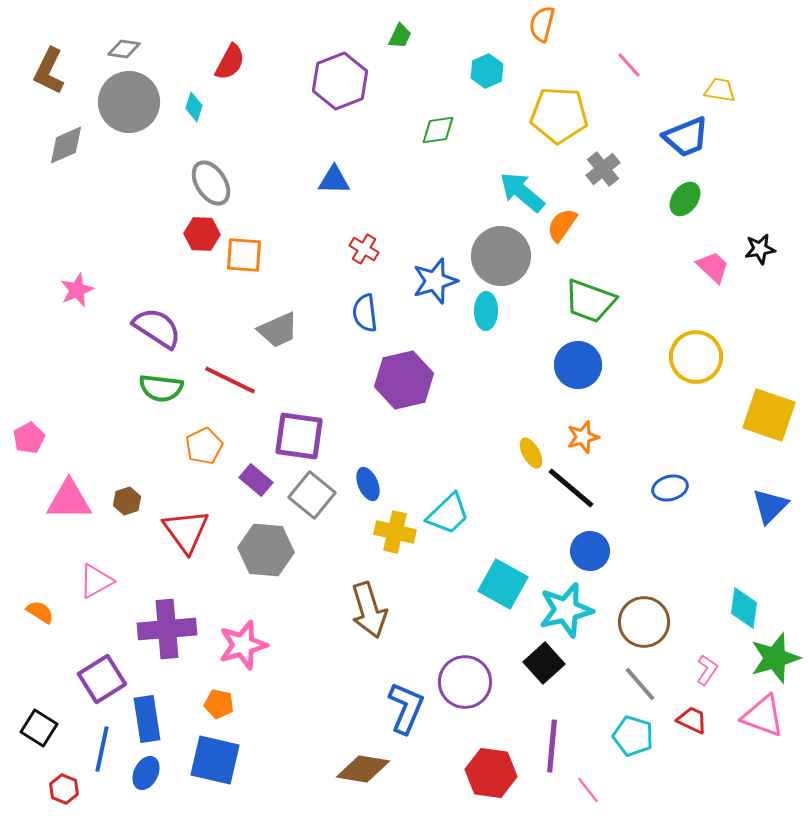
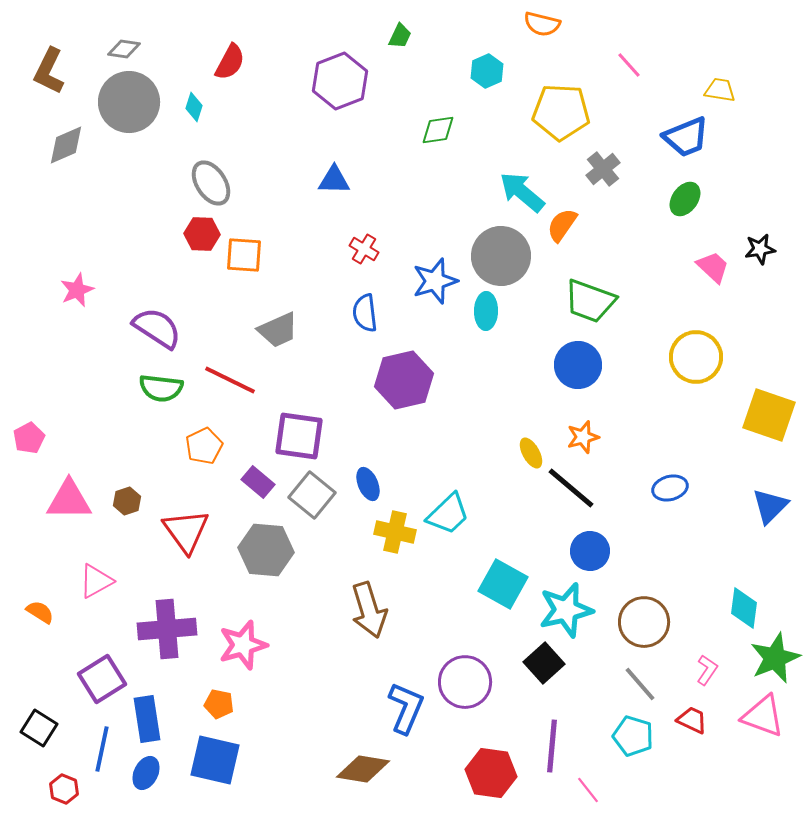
orange semicircle at (542, 24): rotated 90 degrees counterclockwise
yellow pentagon at (559, 115): moved 2 px right, 3 px up
purple rectangle at (256, 480): moved 2 px right, 2 px down
green star at (775, 658): rotated 6 degrees counterclockwise
